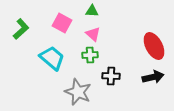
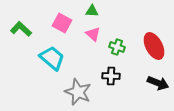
green L-shape: rotated 95 degrees counterclockwise
green cross: moved 27 px right, 8 px up; rotated 21 degrees clockwise
black arrow: moved 5 px right, 6 px down; rotated 35 degrees clockwise
